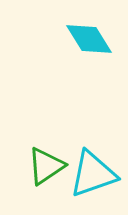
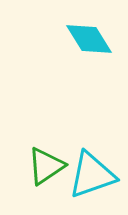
cyan triangle: moved 1 px left, 1 px down
